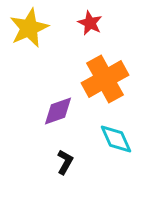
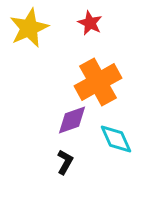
orange cross: moved 7 px left, 3 px down
purple diamond: moved 14 px right, 9 px down
